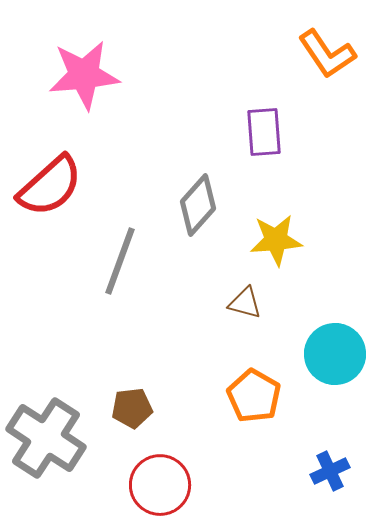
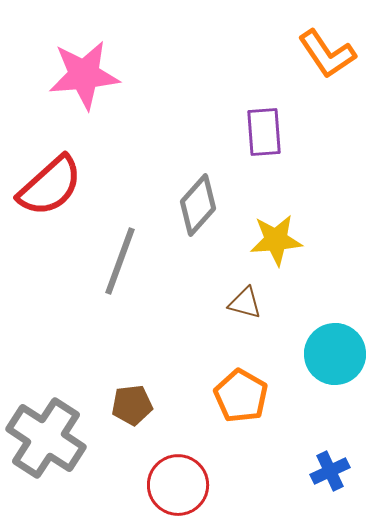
orange pentagon: moved 13 px left
brown pentagon: moved 3 px up
red circle: moved 18 px right
